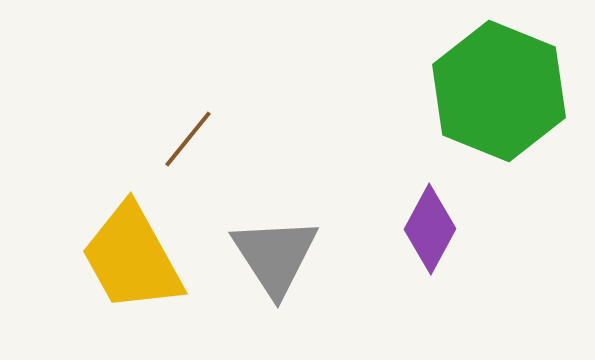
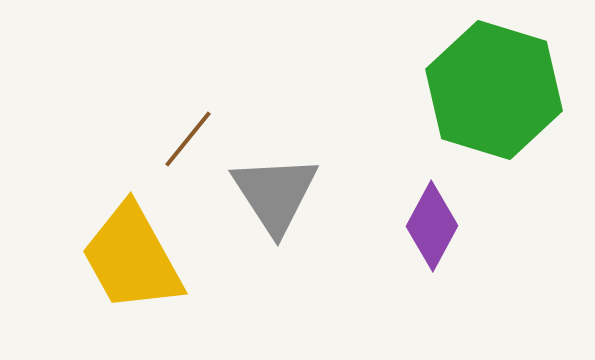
green hexagon: moved 5 px left, 1 px up; rotated 5 degrees counterclockwise
purple diamond: moved 2 px right, 3 px up
gray triangle: moved 62 px up
